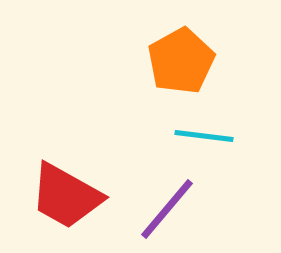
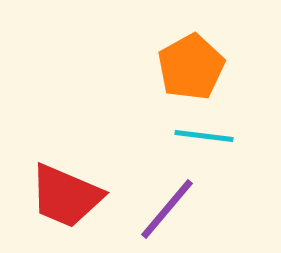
orange pentagon: moved 10 px right, 6 px down
red trapezoid: rotated 6 degrees counterclockwise
